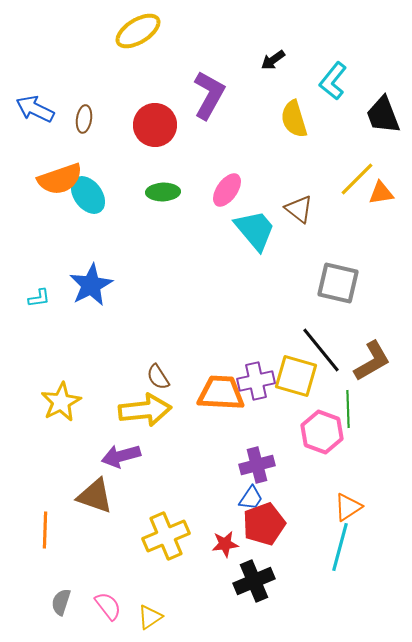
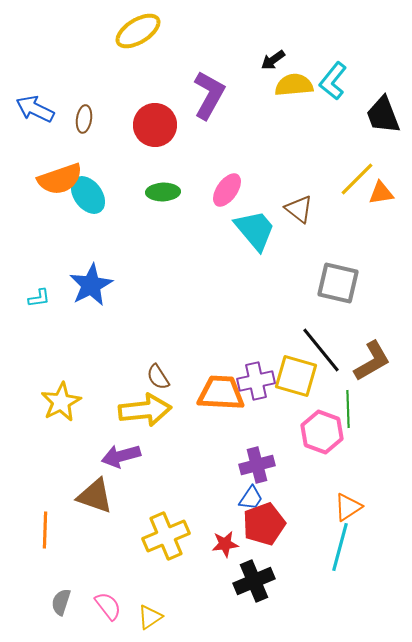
yellow semicircle at (294, 119): moved 34 px up; rotated 102 degrees clockwise
